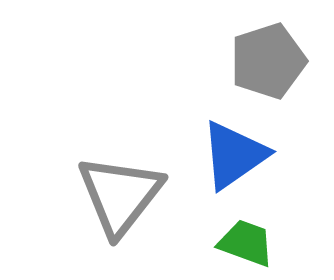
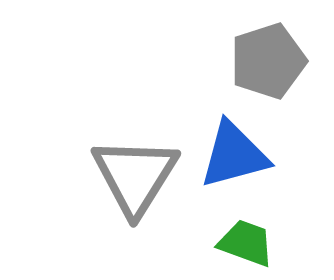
blue triangle: rotated 20 degrees clockwise
gray triangle: moved 15 px right, 19 px up; rotated 6 degrees counterclockwise
